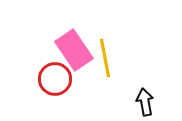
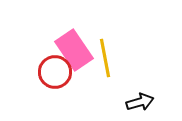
red circle: moved 7 px up
black arrow: moved 5 px left; rotated 84 degrees clockwise
